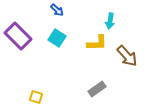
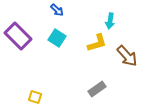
yellow L-shape: rotated 15 degrees counterclockwise
yellow square: moved 1 px left
